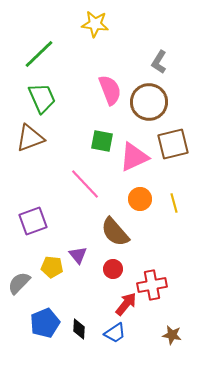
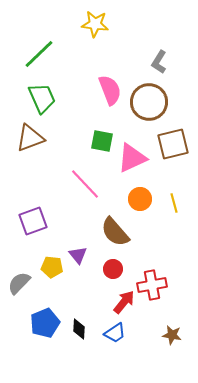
pink triangle: moved 2 px left, 1 px down
red arrow: moved 2 px left, 2 px up
